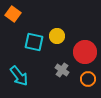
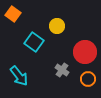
yellow circle: moved 10 px up
cyan square: rotated 24 degrees clockwise
